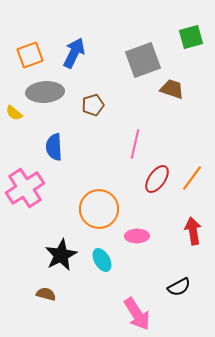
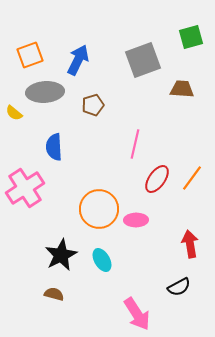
blue arrow: moved 4 px right, 7 px down
brown trapezoid: moved 10 px right; rotated 15 degrees counterclockwise
red arrow: moved 3 px left, 13 px down
pink ellipse: moved 1 px left, 16 px up
brown semicircle: moved 8 px right
